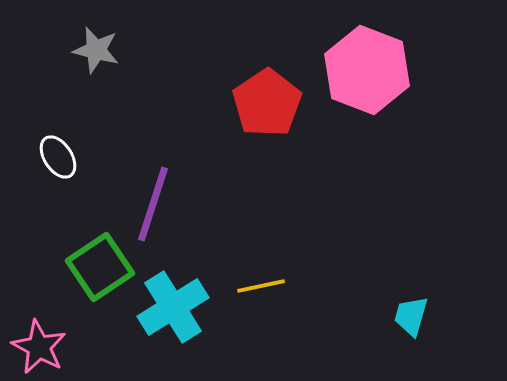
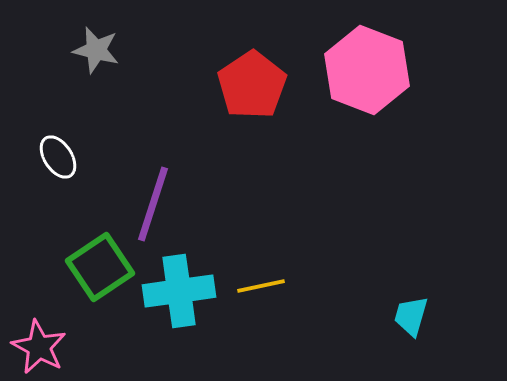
red pentagon: moved 15 px left, 18 px up
cyan cross: moved 6 px right, 16 px up; rotated 24 degrees clockwise
